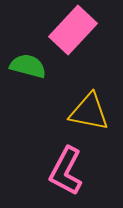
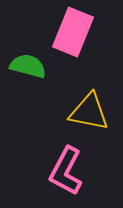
pink rectangle: moved 2 px down; rotated 21 degrees counterclockwise
